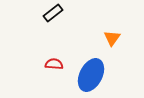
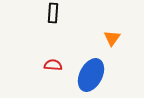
black rectangle: rotated 48 degrees counterclockwise
red semicircle: moved 1 px left, 1 px down
